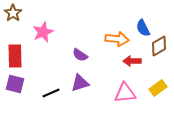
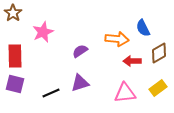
brown diamond: moved 7 px down
purple semicircle: moved 4 px up; rotated 112 degrees clockwise
